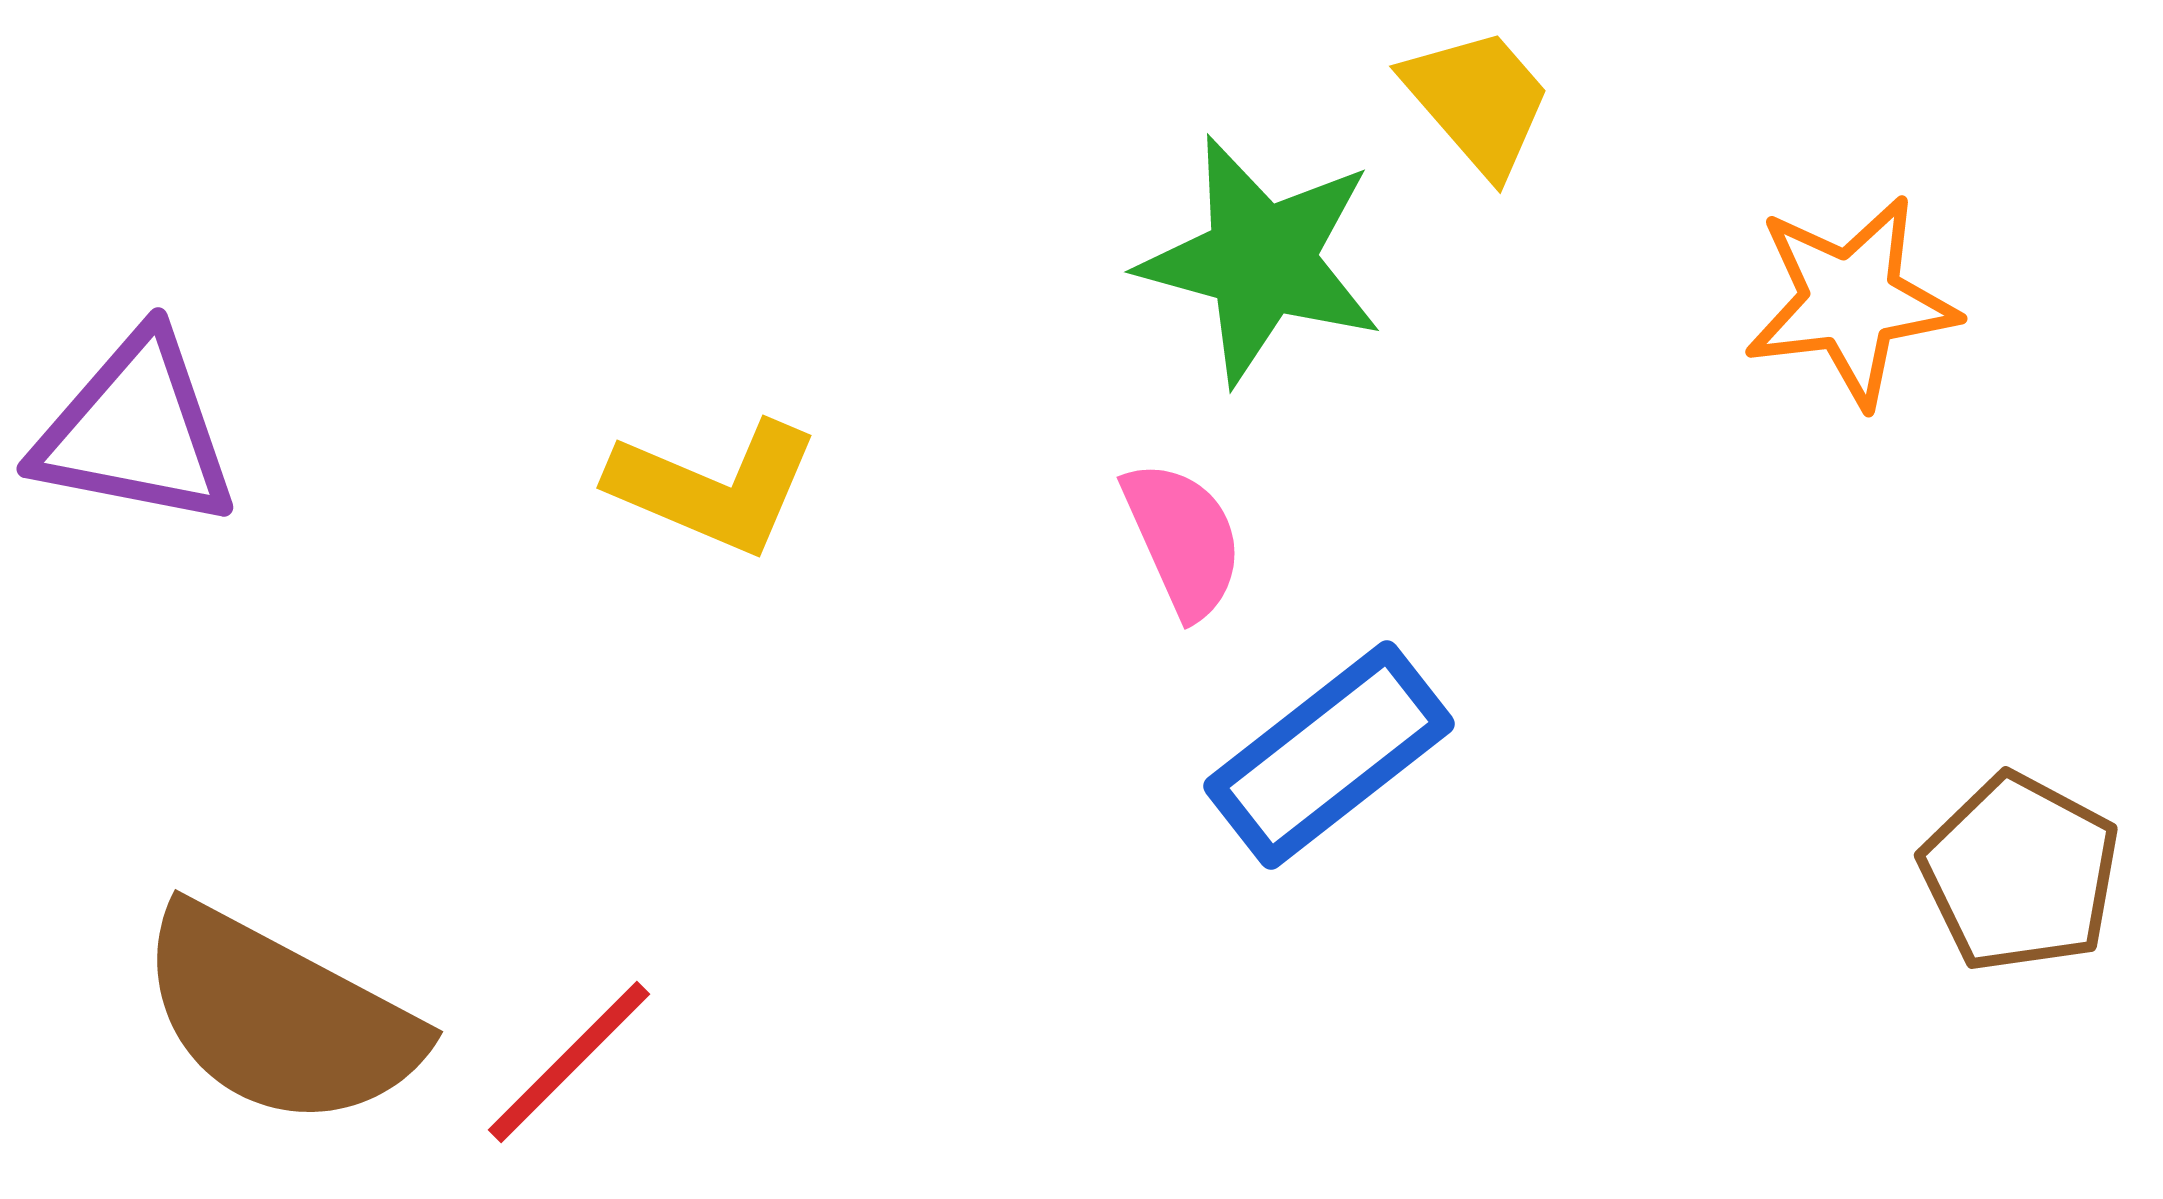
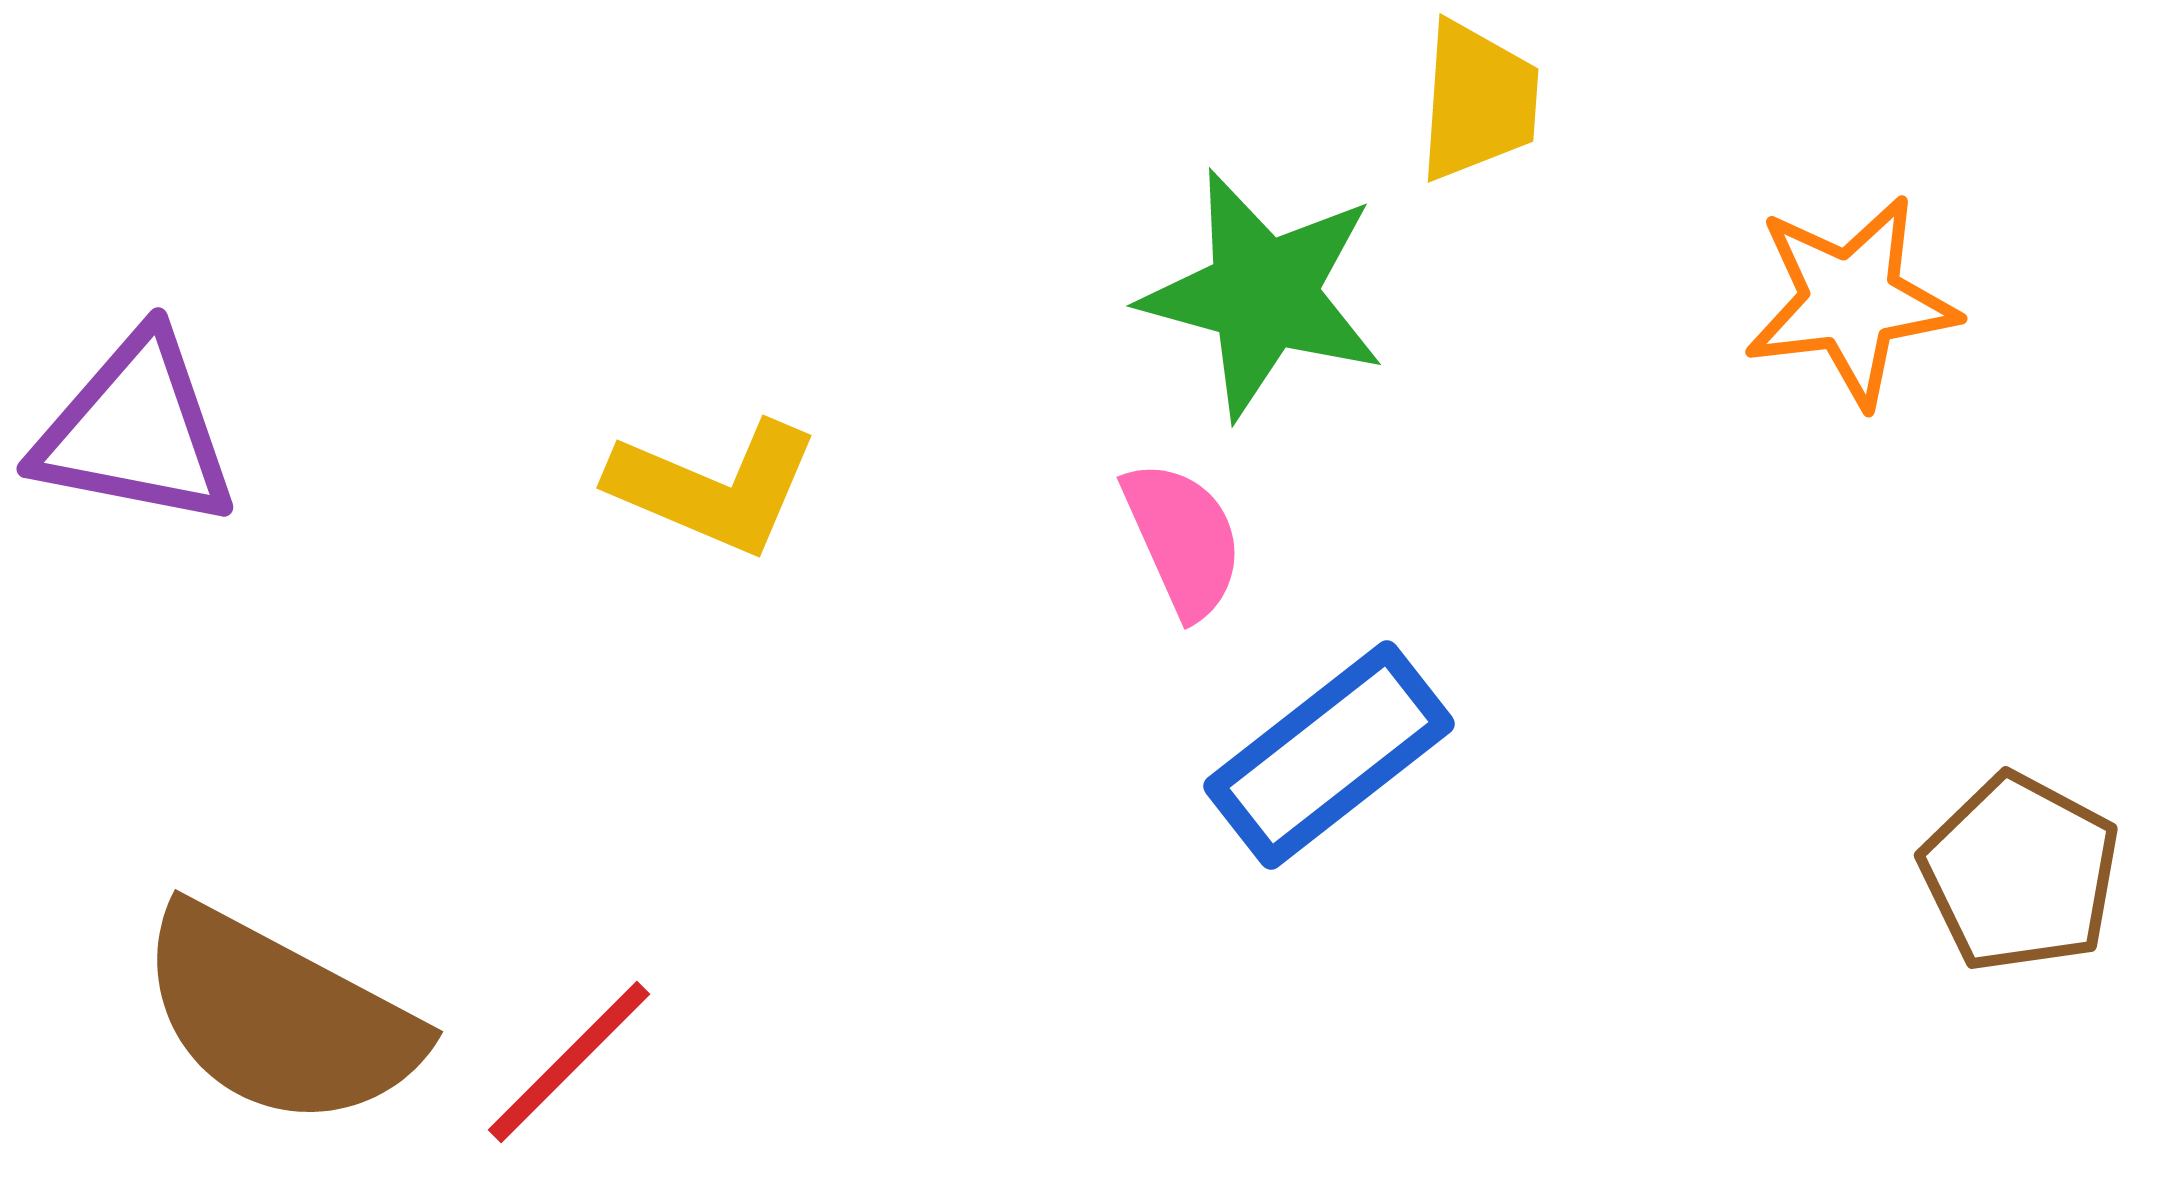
yellow trapezoid: rotated 45 degrees clockwise
green star: moved 2 px right, 34 px down
